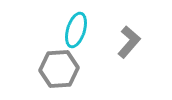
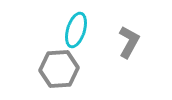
gray L-shape: rotated 12 degrees counterclockwise
